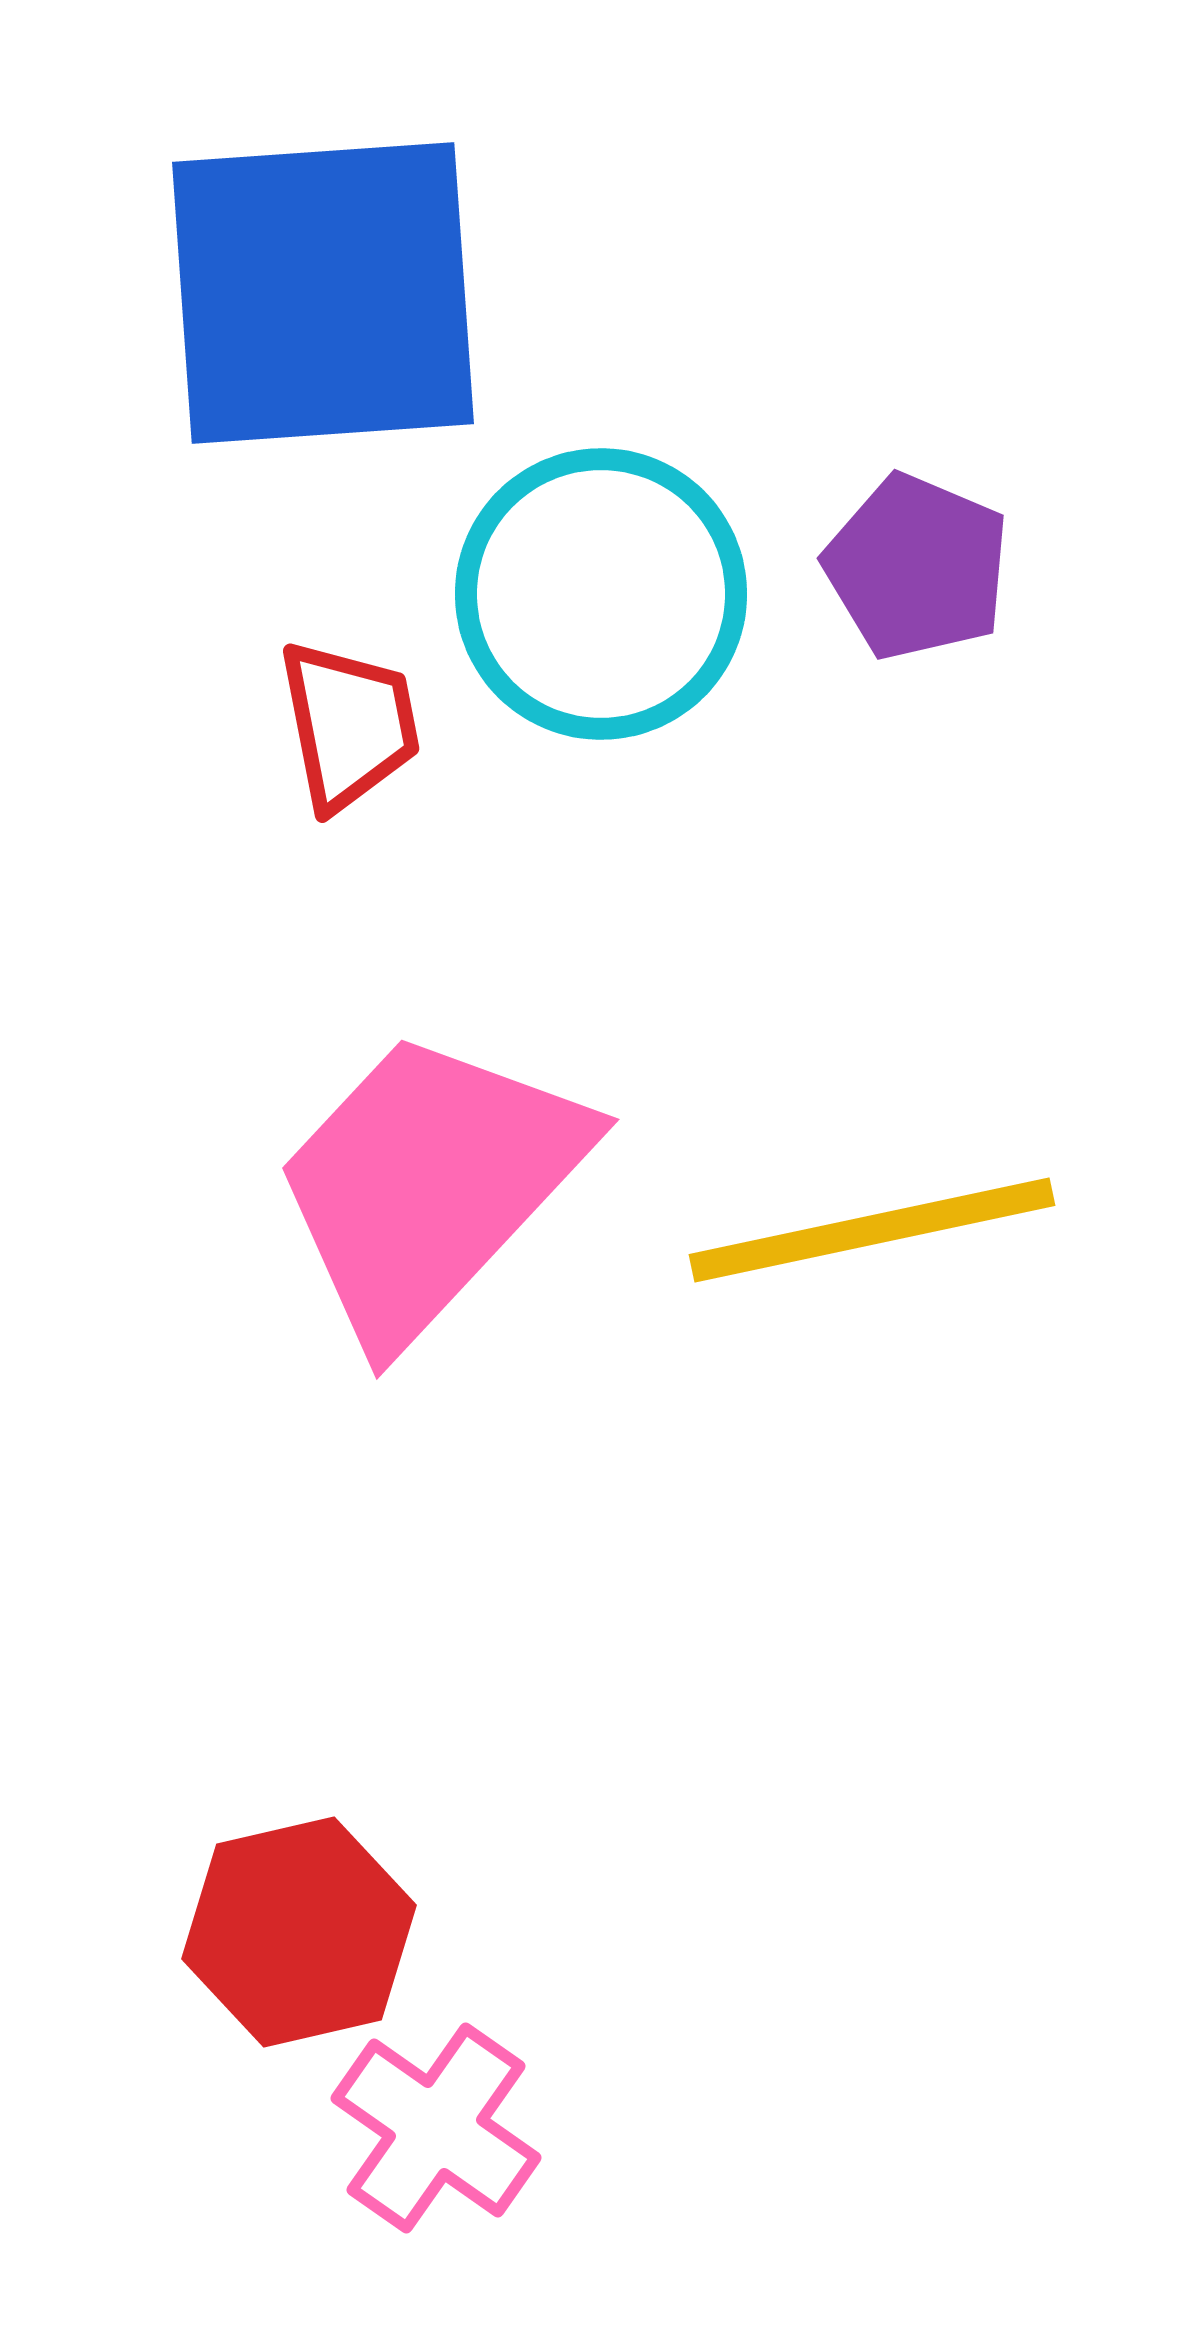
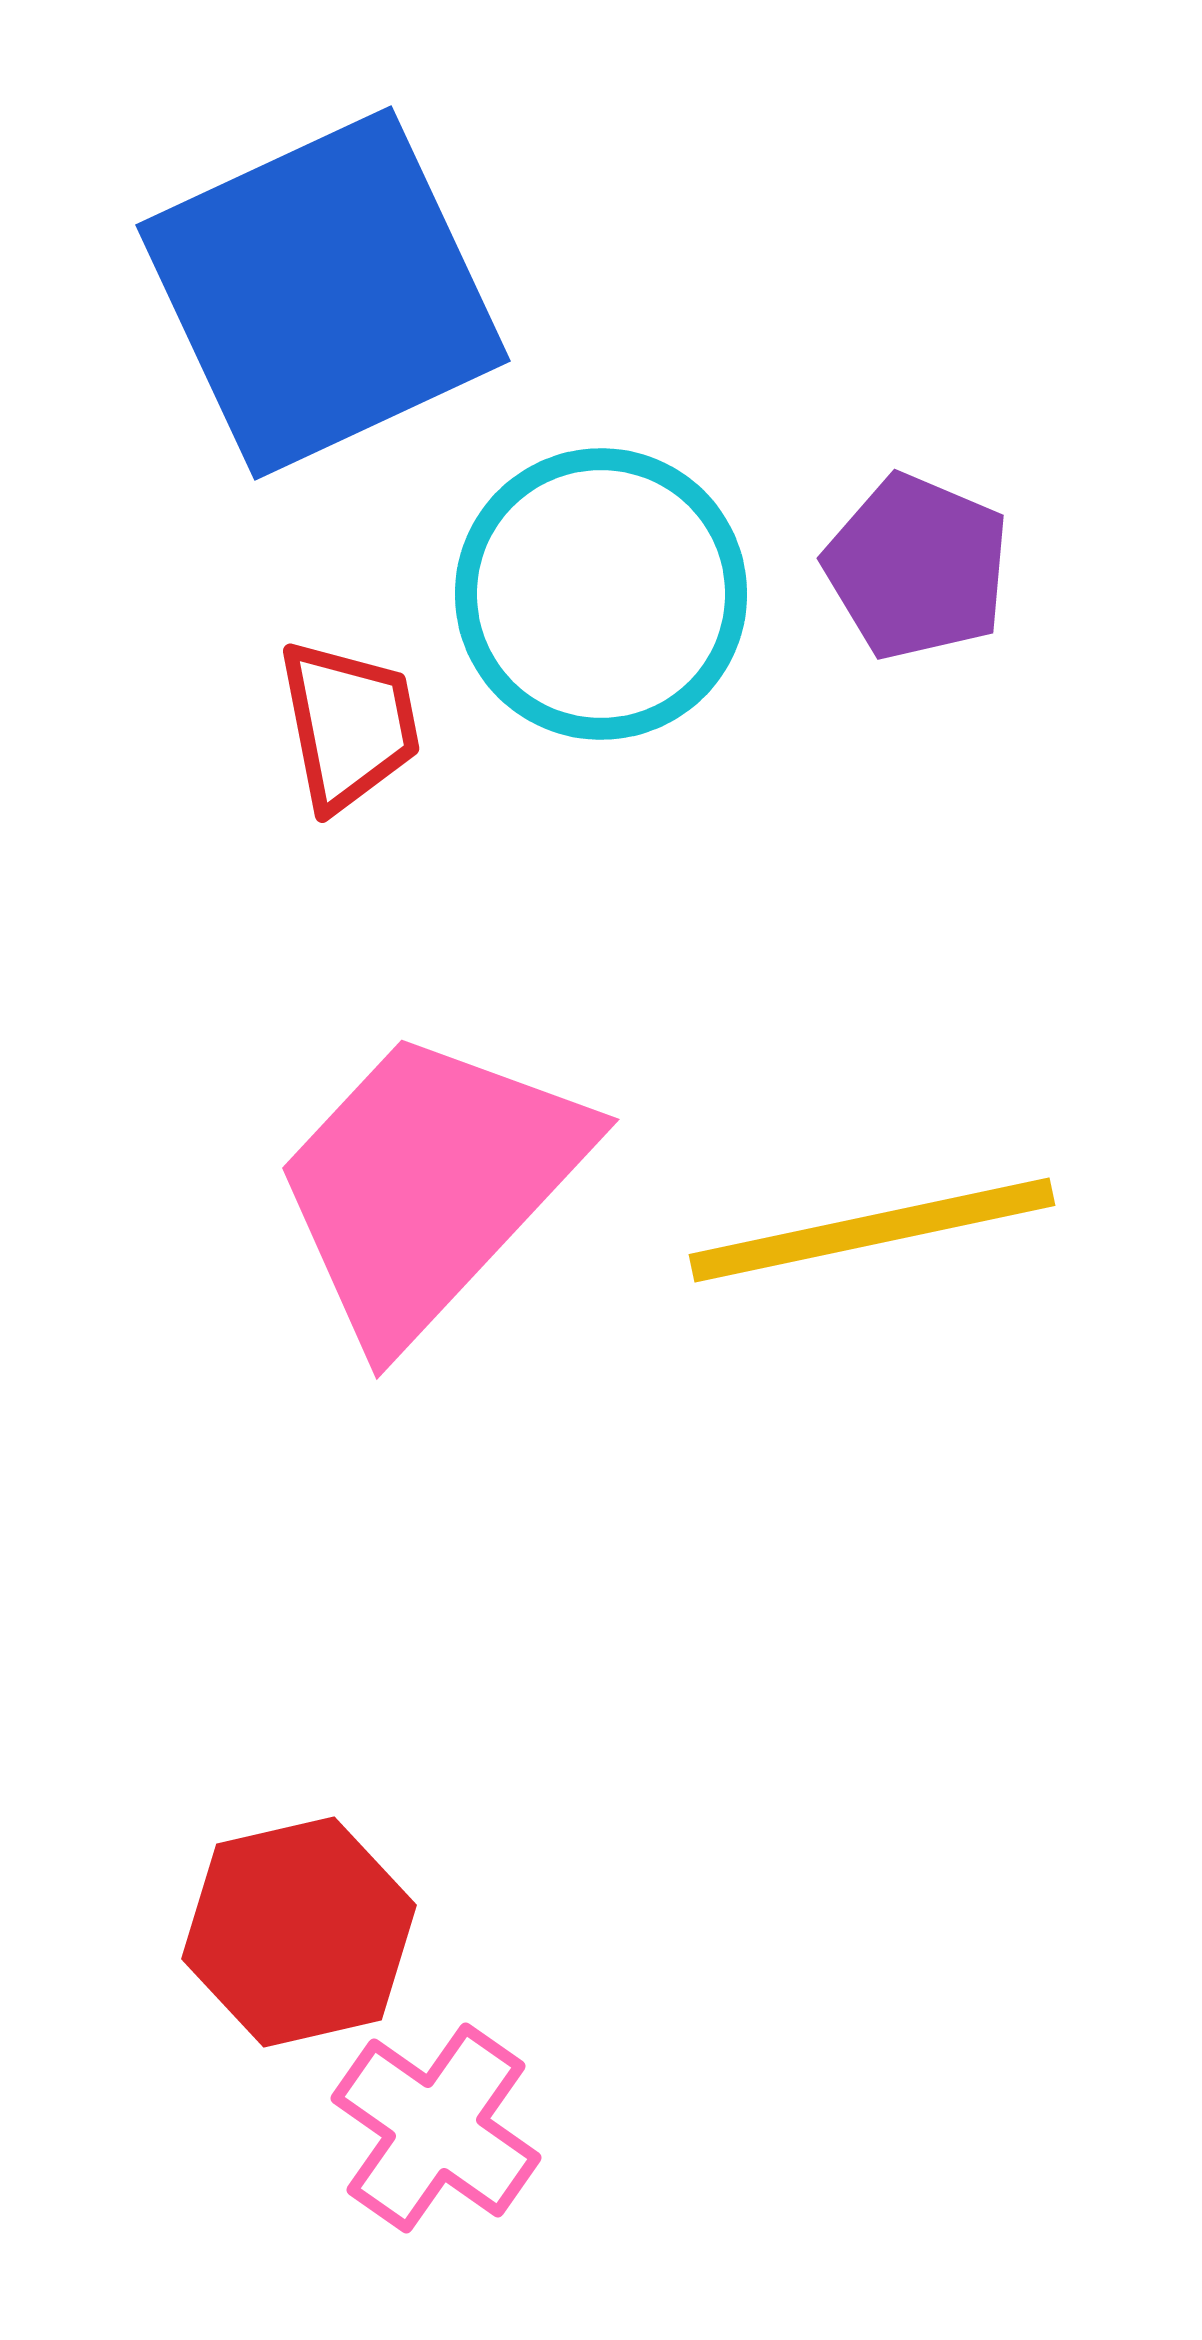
blue square: rotated 21 degrees counterclockwise
